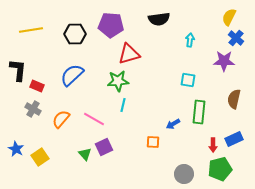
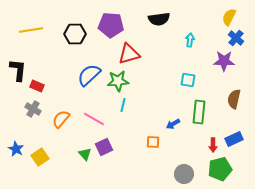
blue semicircle: moved 17 px right
